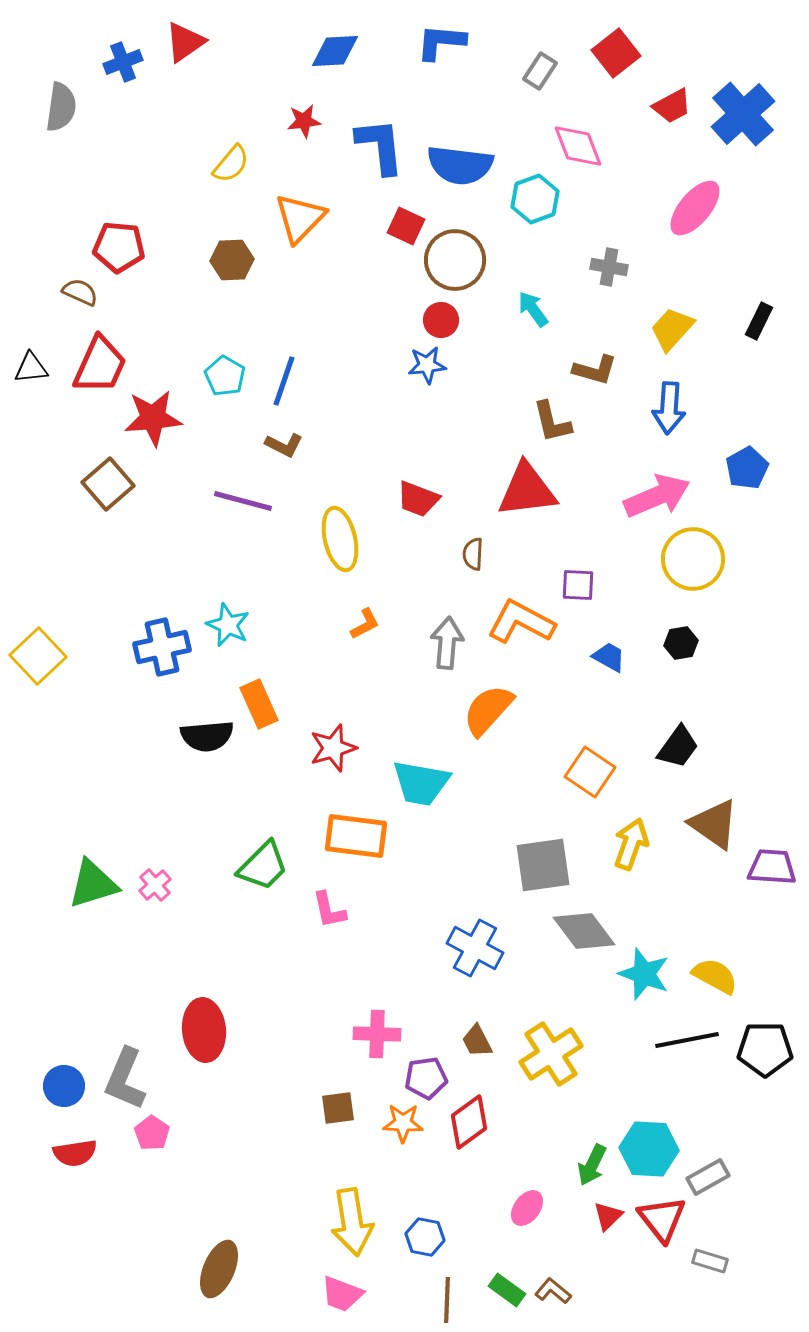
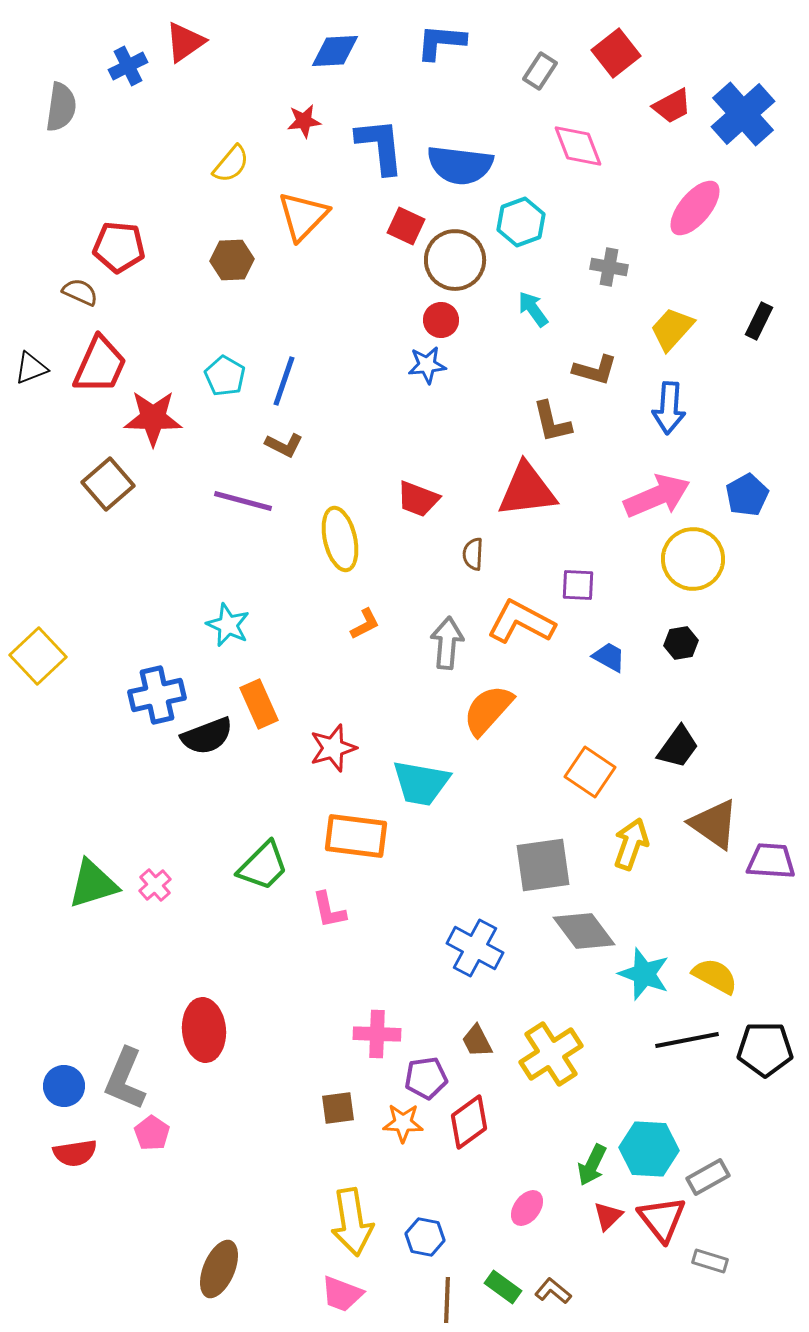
blue cross at (123, 62): moved 5 px right, 4 px down; rotated 6 degrees counterclockwise
cyan hexagon at (535, 199): moved 14 px left, 23 px down
orange triangle at (300, 218): moved 3 px right, 2 px up
black triangle at (31, 368): rotated 15 degrees counterclockwise
red star at (153, 418): rotated 6 degrees clockwise
blue pentagon at (747, 468): moved 27 px down
blue cross at (162, 647): moved 5 px left, 48 px down
black semicircle at (207, 736): rotated 16 degrees counterclockwise
purple trapezoid at (772, 867): moved 1 px left, 6 px up
green rectangle at (507, 1290): moved 4 px left, 3 px up
